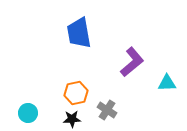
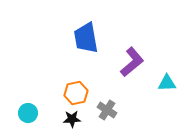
blue trapezoid: moved 7 px right, 5 px down
